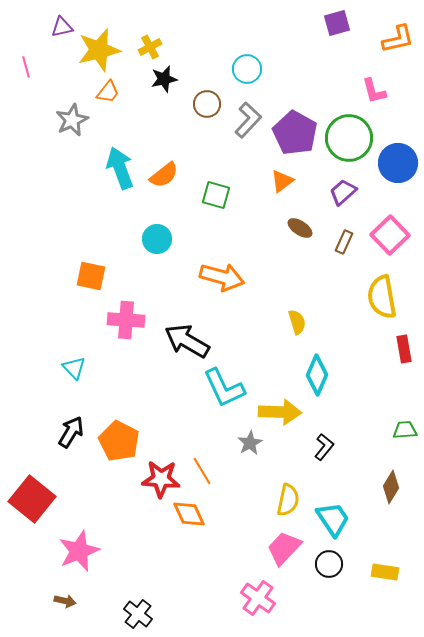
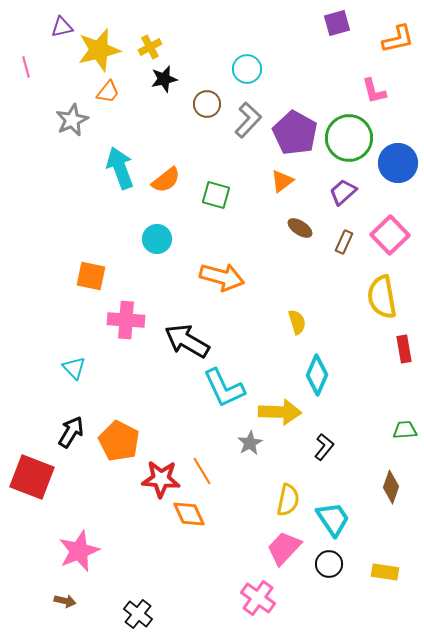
orange semicircle at (164, 175): moved 2 px right, 5 px down
brown diamond at (391, 487): rotated 12 degrees counterclockwise
red square at (32, 499): moved 22 px up; rotated 18 degrees counterclockwise
